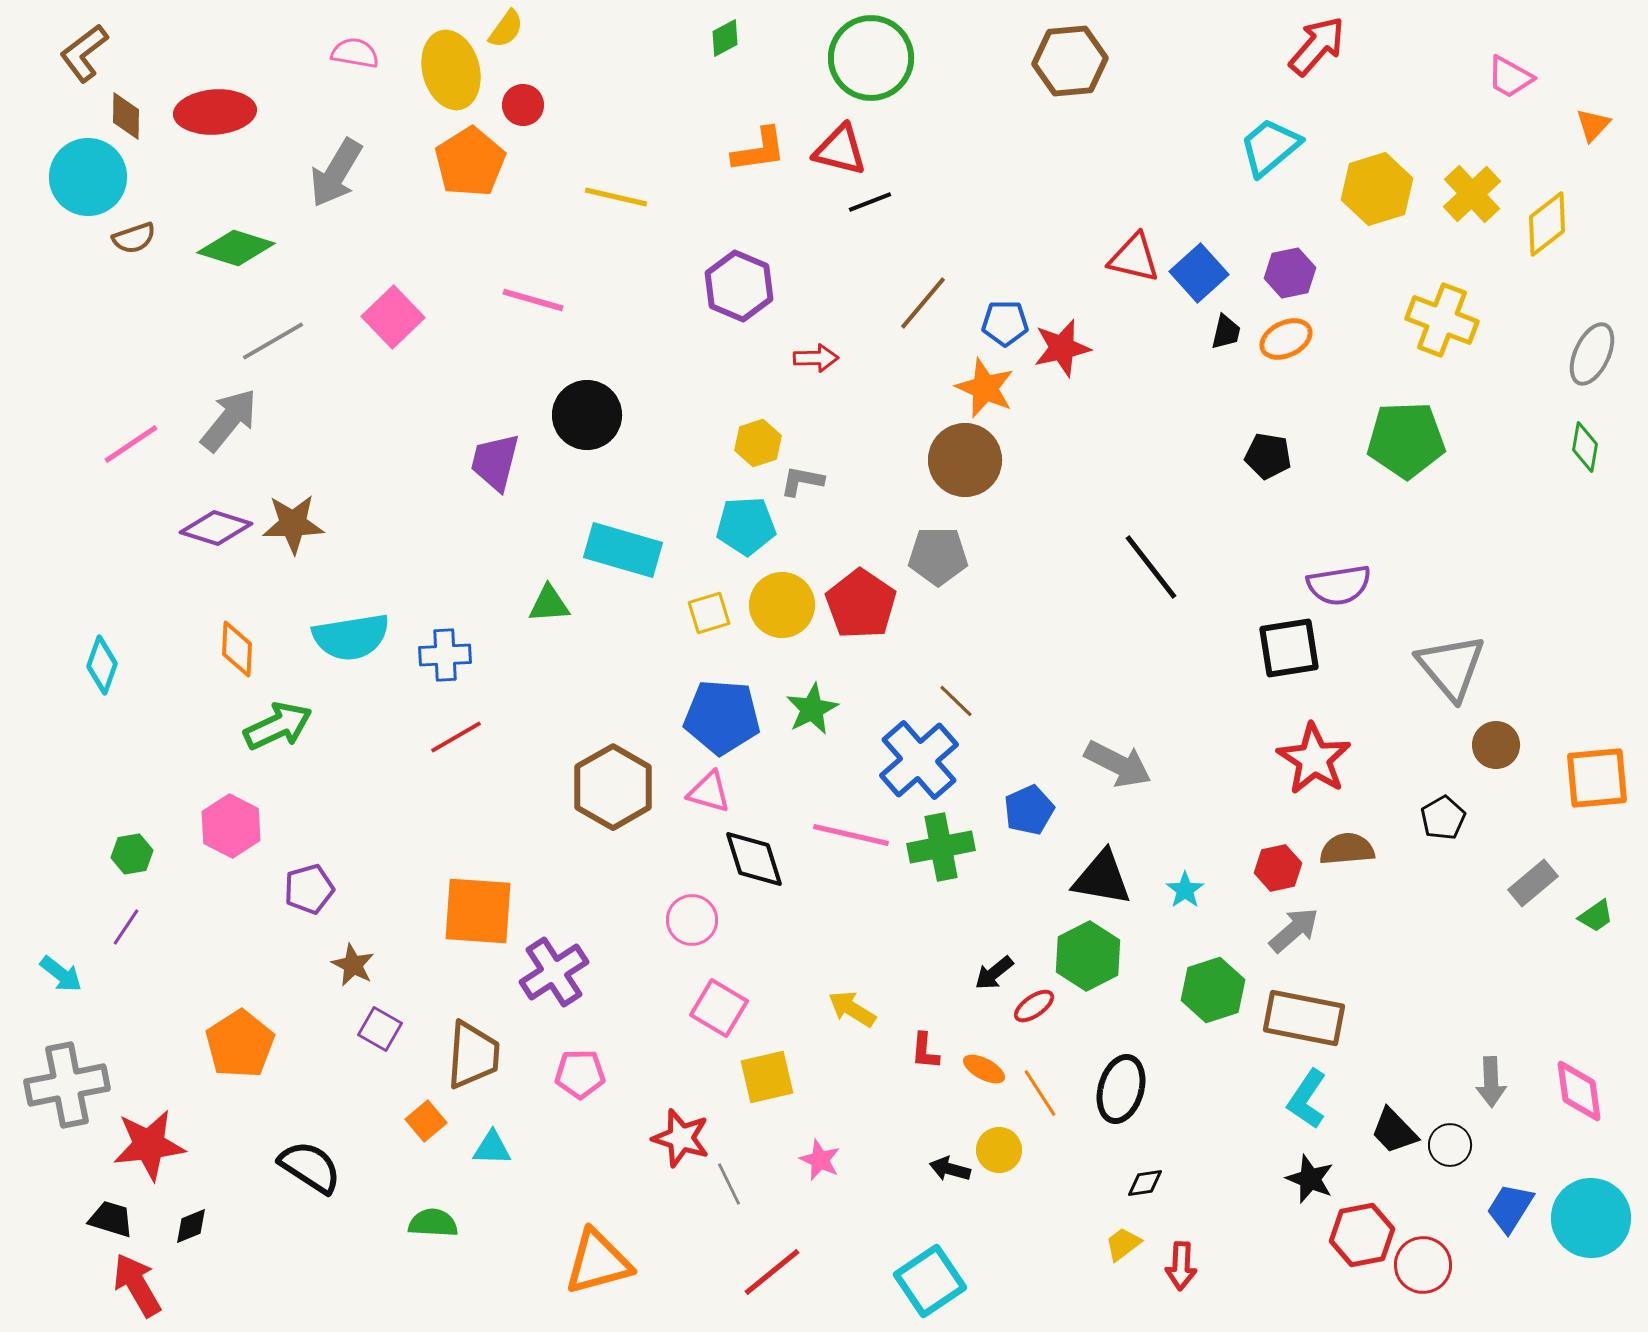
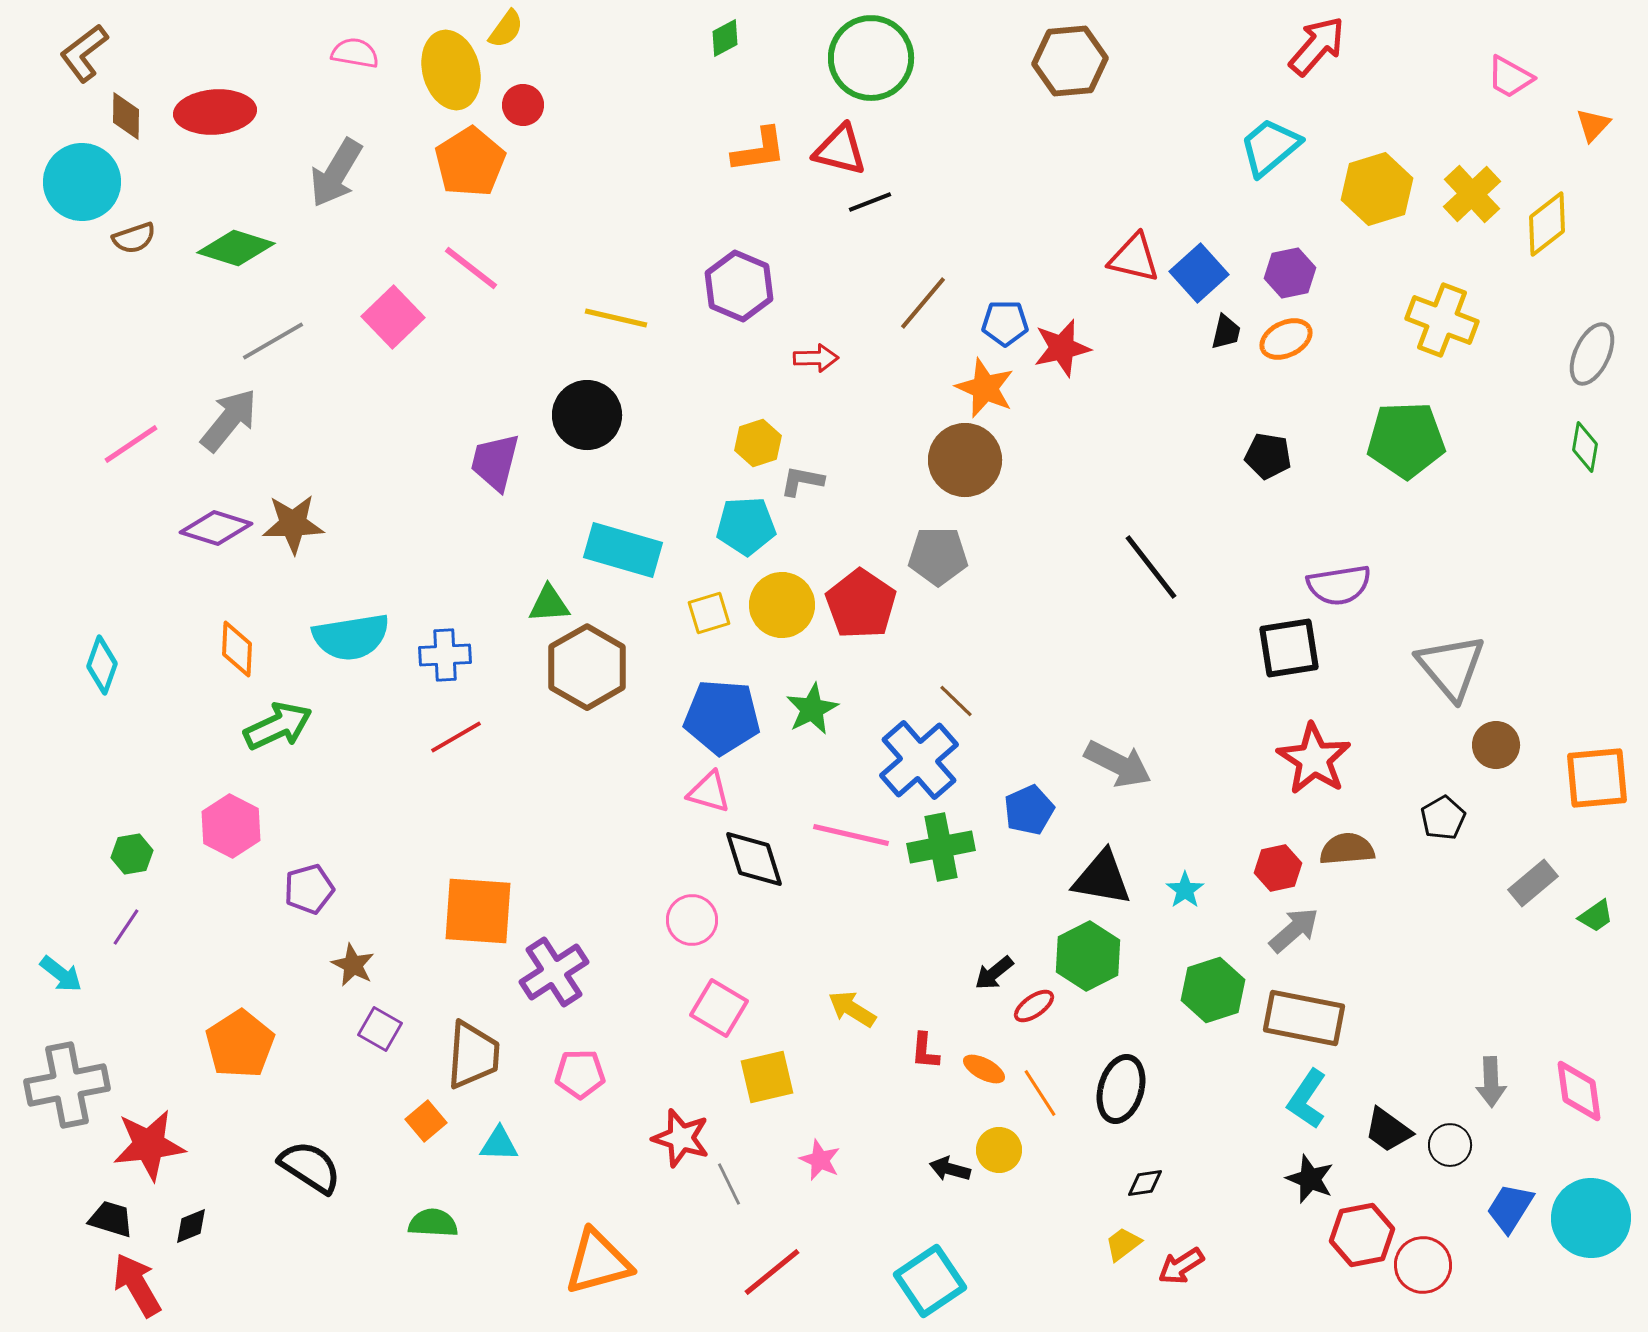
cyan circle at (88, 177): moved 6 px left, 5 px down
yellow line at (616, 197): moved 121 px down
pink line at (533, 300): moved 62 px left, 32 px up; rotated 22 degrees clockwise
brown hexagon at (613, 787): moved 26 px left, 120 px up
black trapezoid at (1394, 1131): moved 6 px left, 1 px up; rotated 10 degrees counterclockwise
cyan triangle at (492, 1148): moved 7 px right, 4 px up
red arrow at (1181, 1266): rotated 54 degrees clockwise
